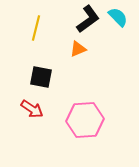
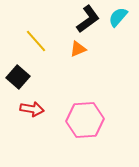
cyan semicircle: rotated 95 degrees counterclockwise
yellow line: moved 13 px down; rotated 55 degrees counterclockwise
black square: moved 23 px left; rotated 30 degrees clockwise
red arrow: rotated 25 degrees counterclockwise
